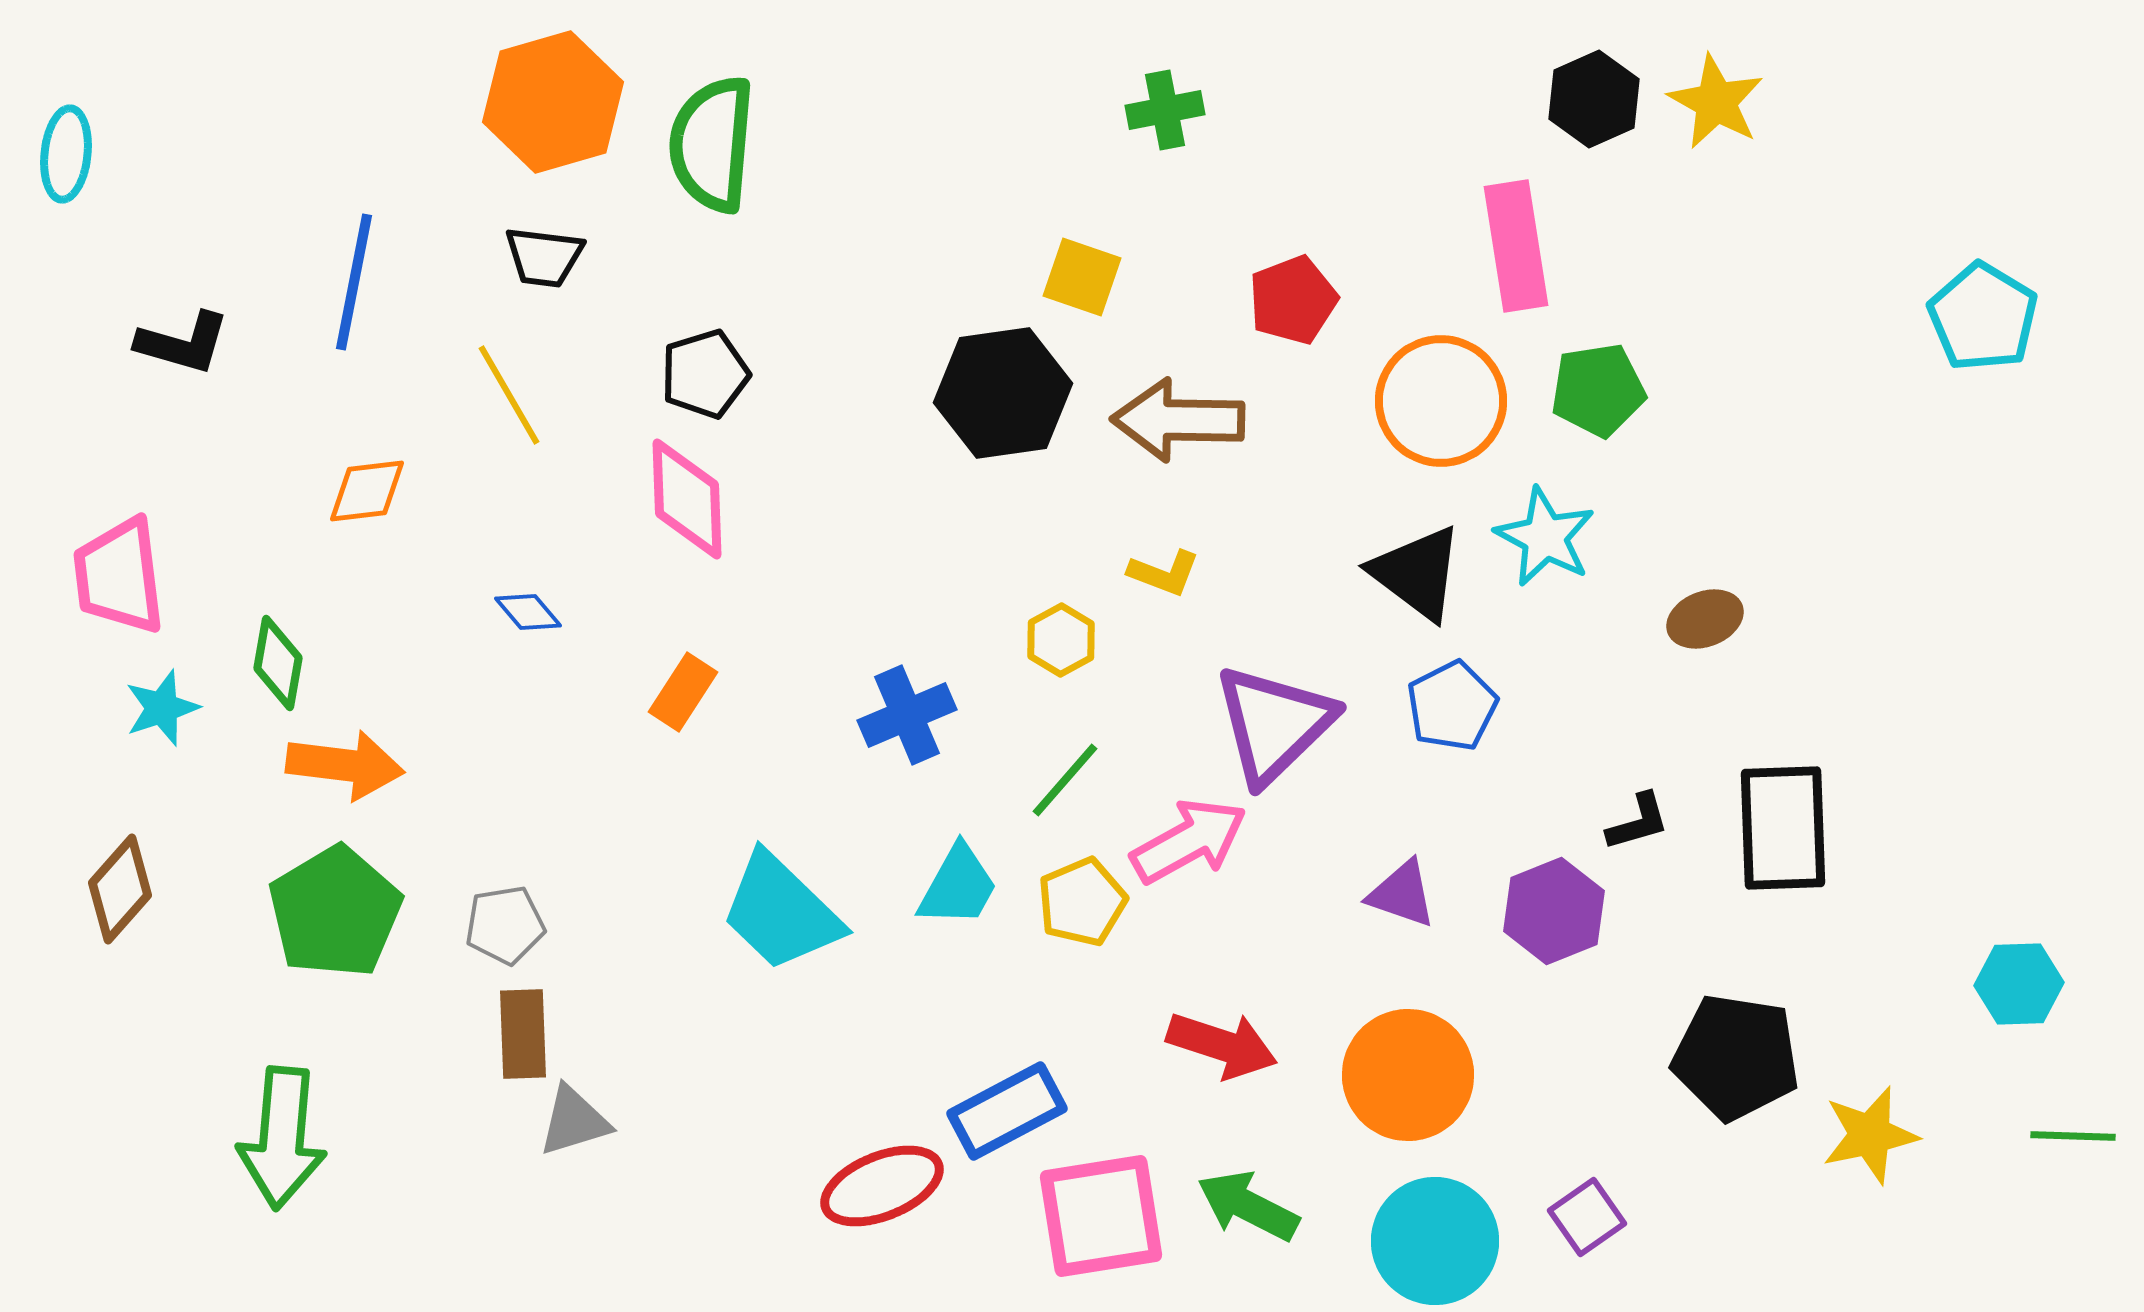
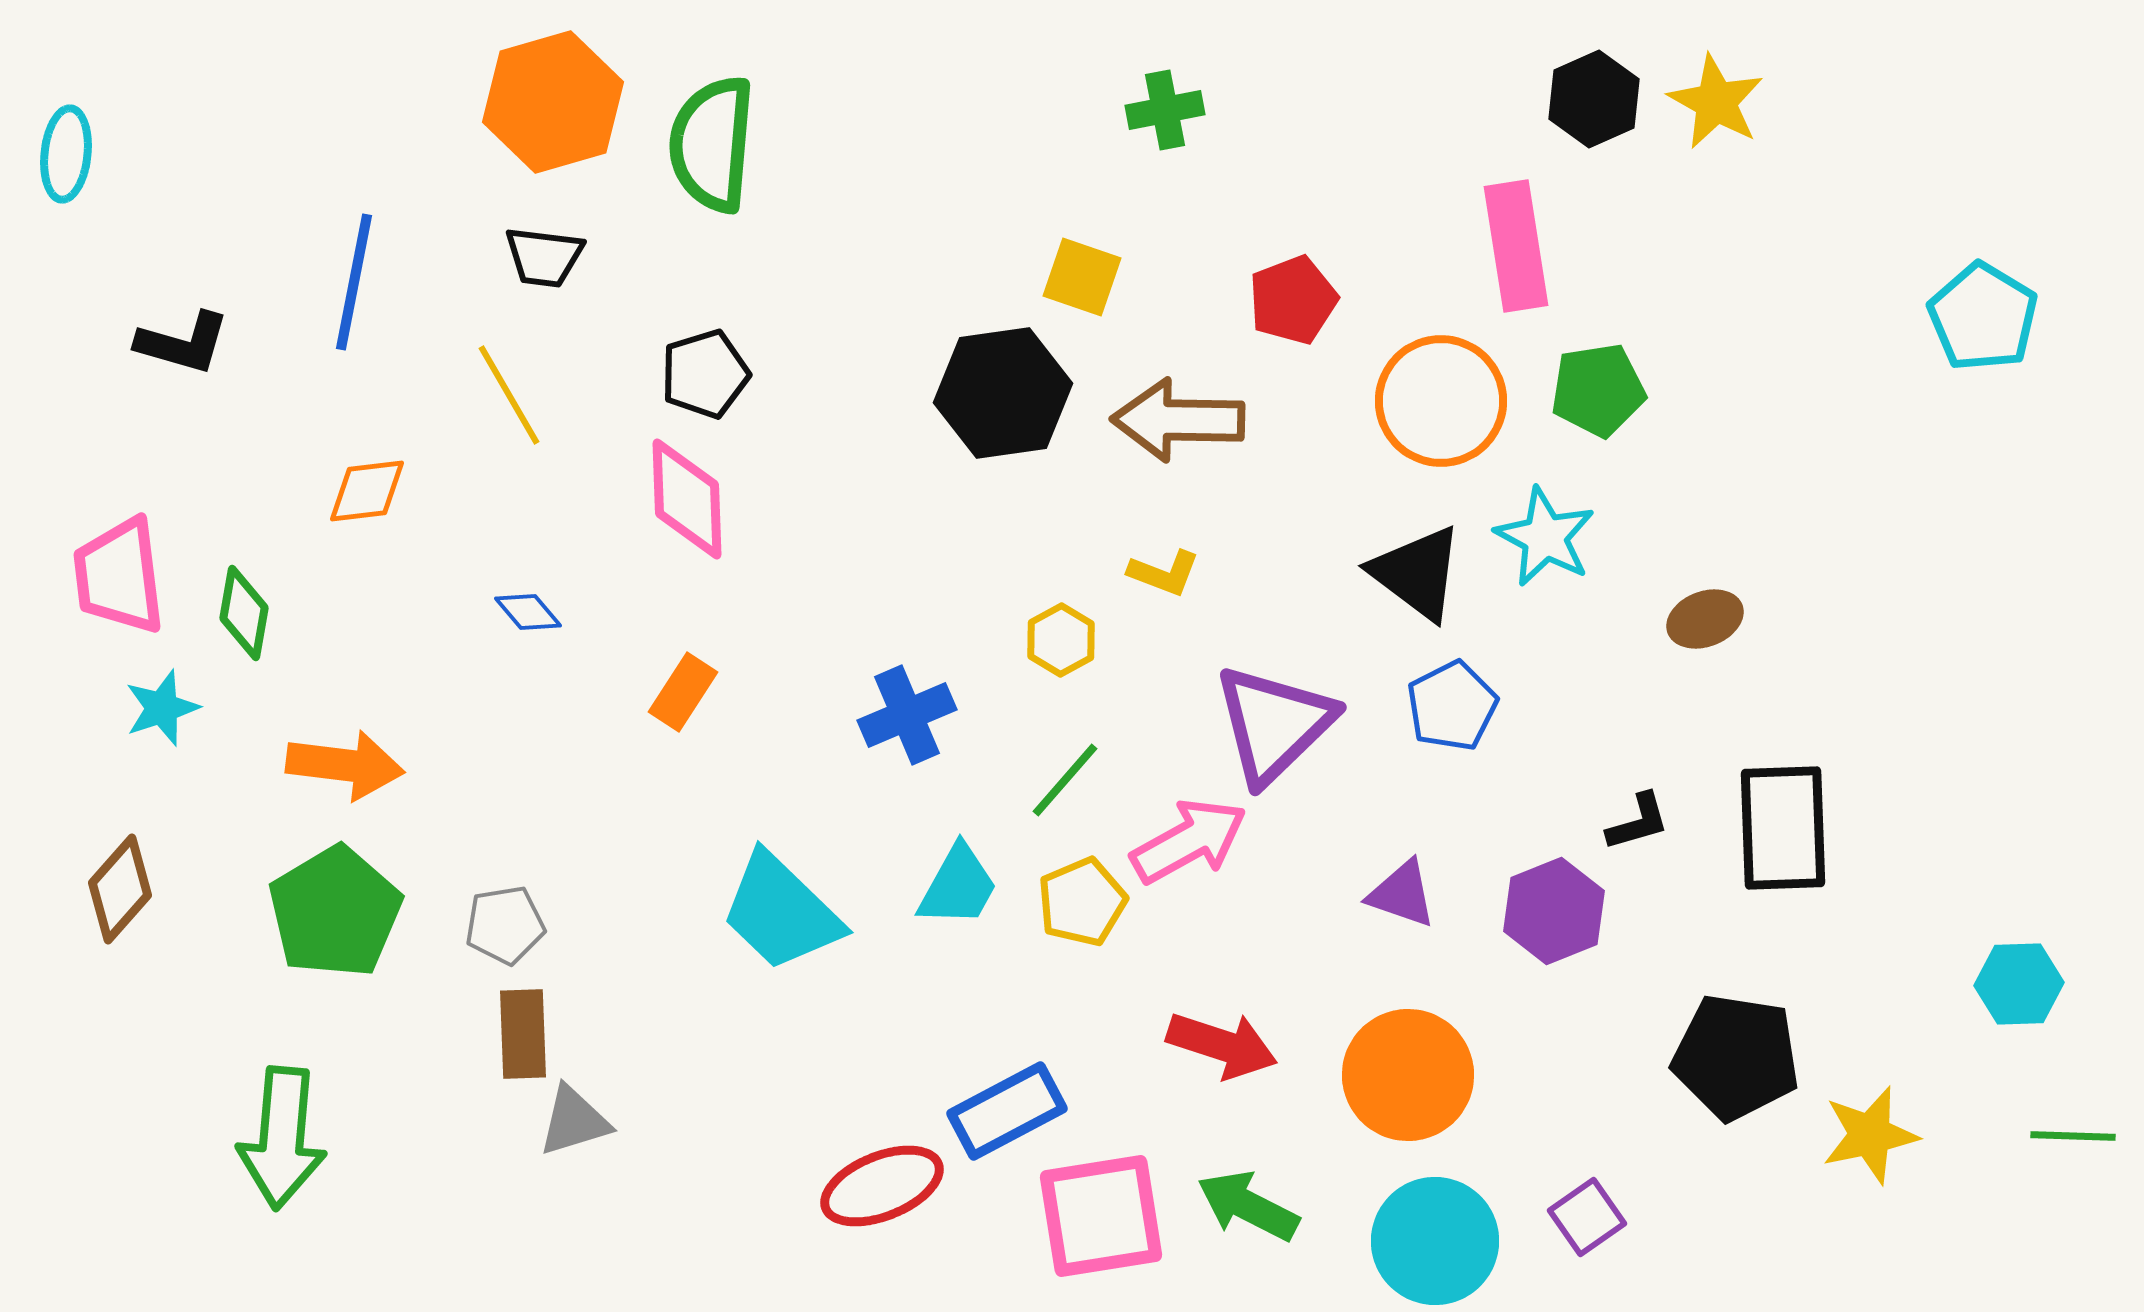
green diamond at (278, 663): moved 34 px left, 50 px up
